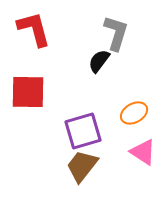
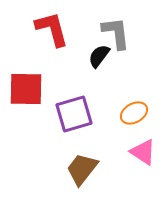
red L-shape: moved 18 px right
gray L-shape: rotated 24 degrees counterclockwise
black semicircle: moved 5 px up
red square: moved 2 px left, 3 px up
purple square: moved 9 px left, 17 px up
brown trapezoid: moved 3 px down
